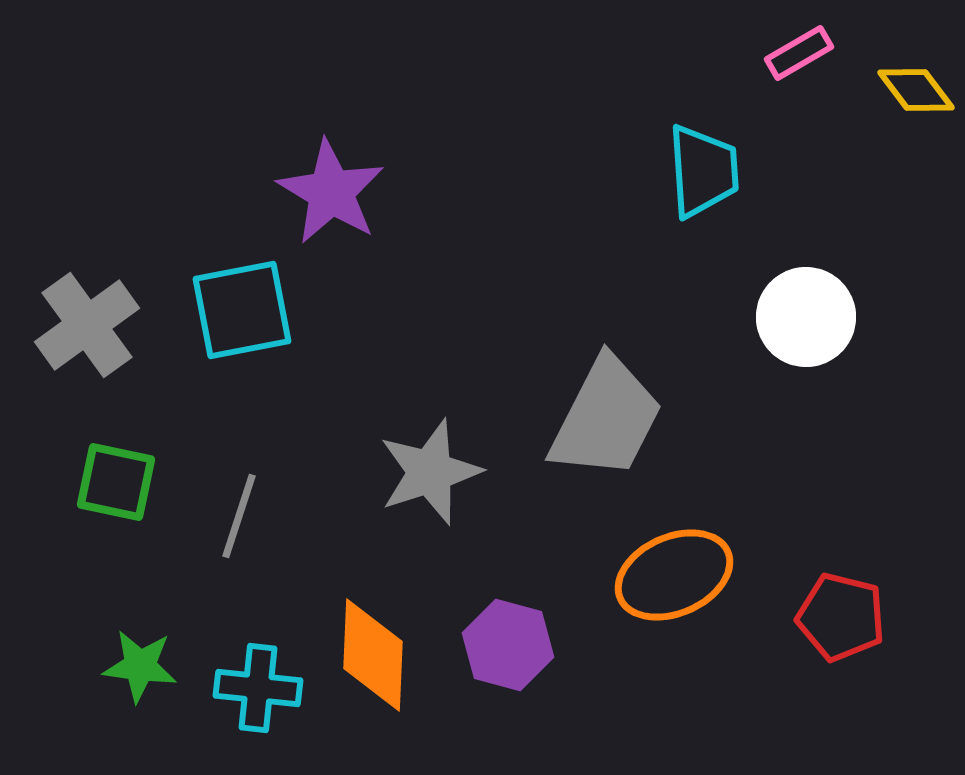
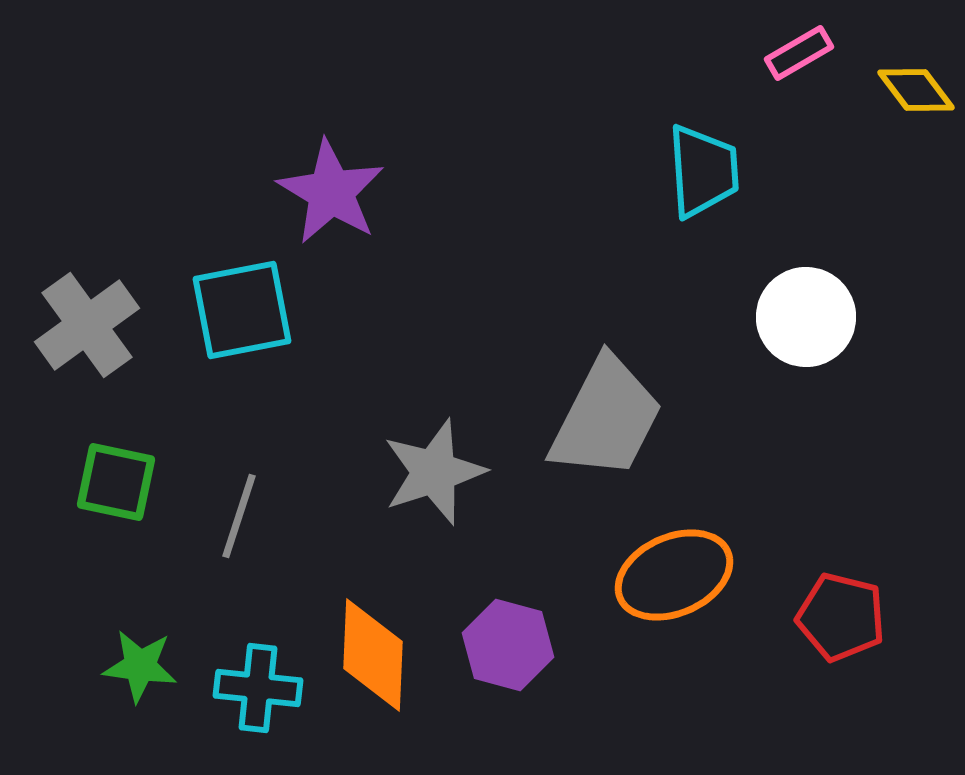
gray star: moved 4 px right
